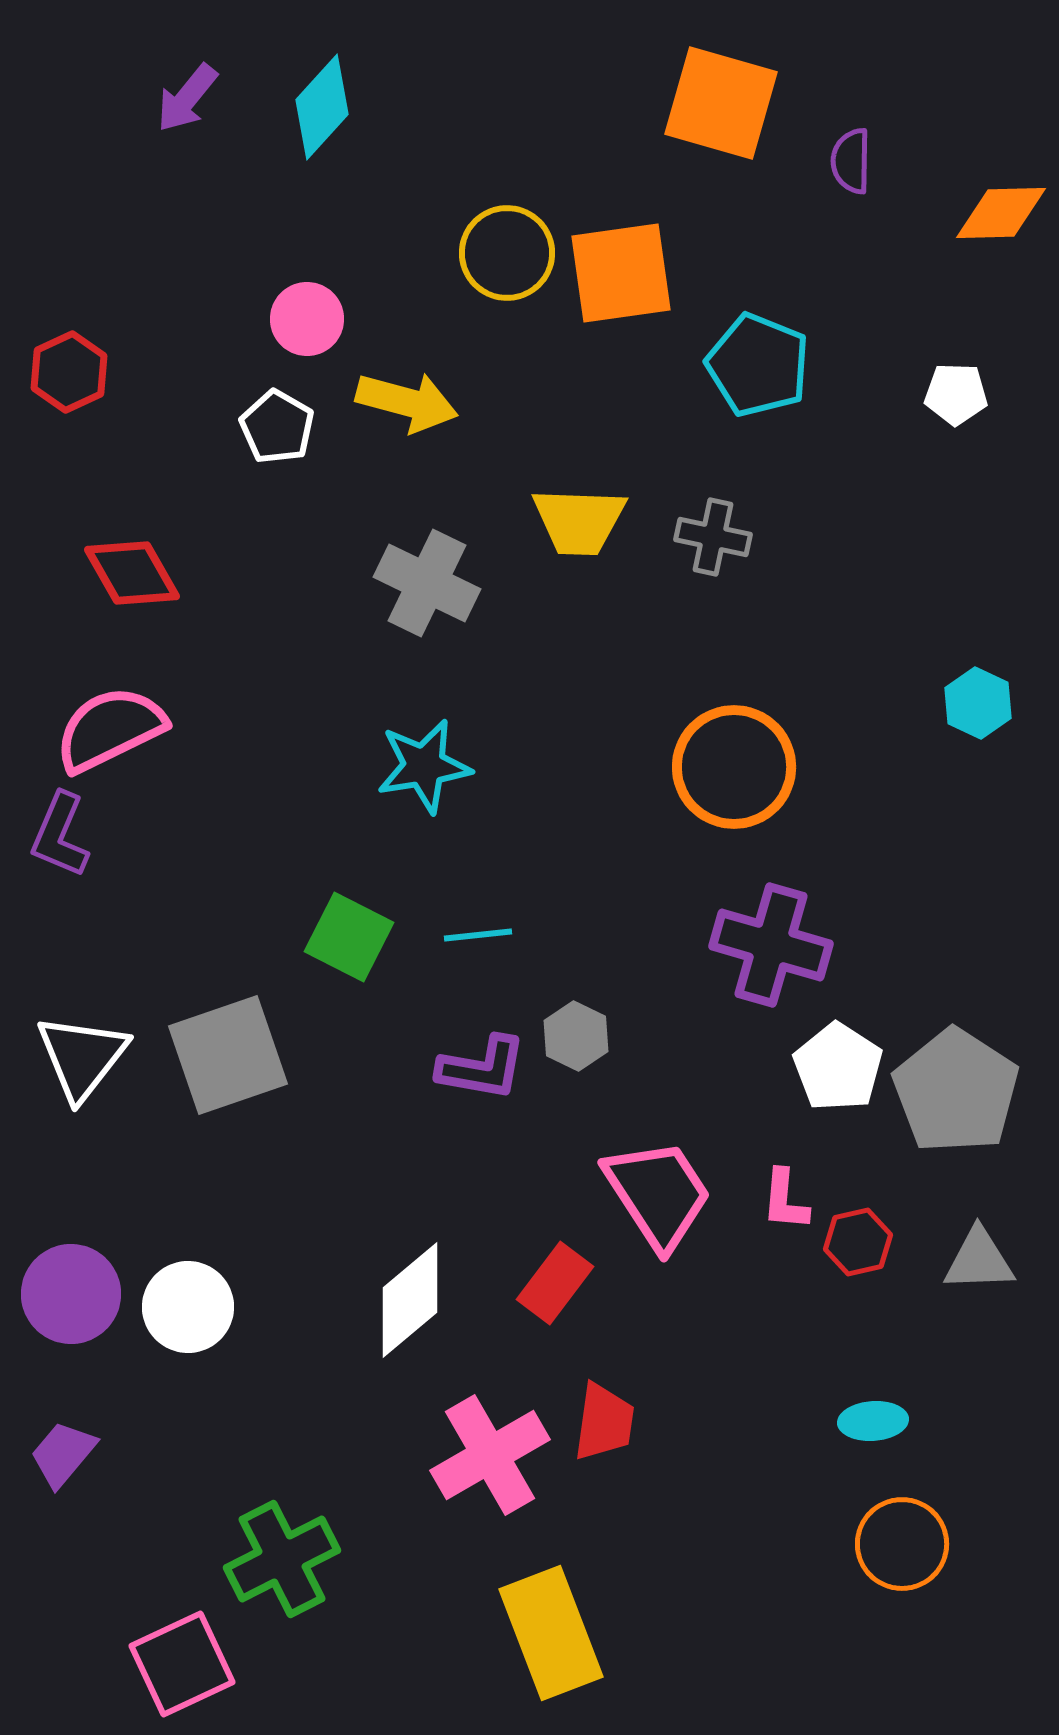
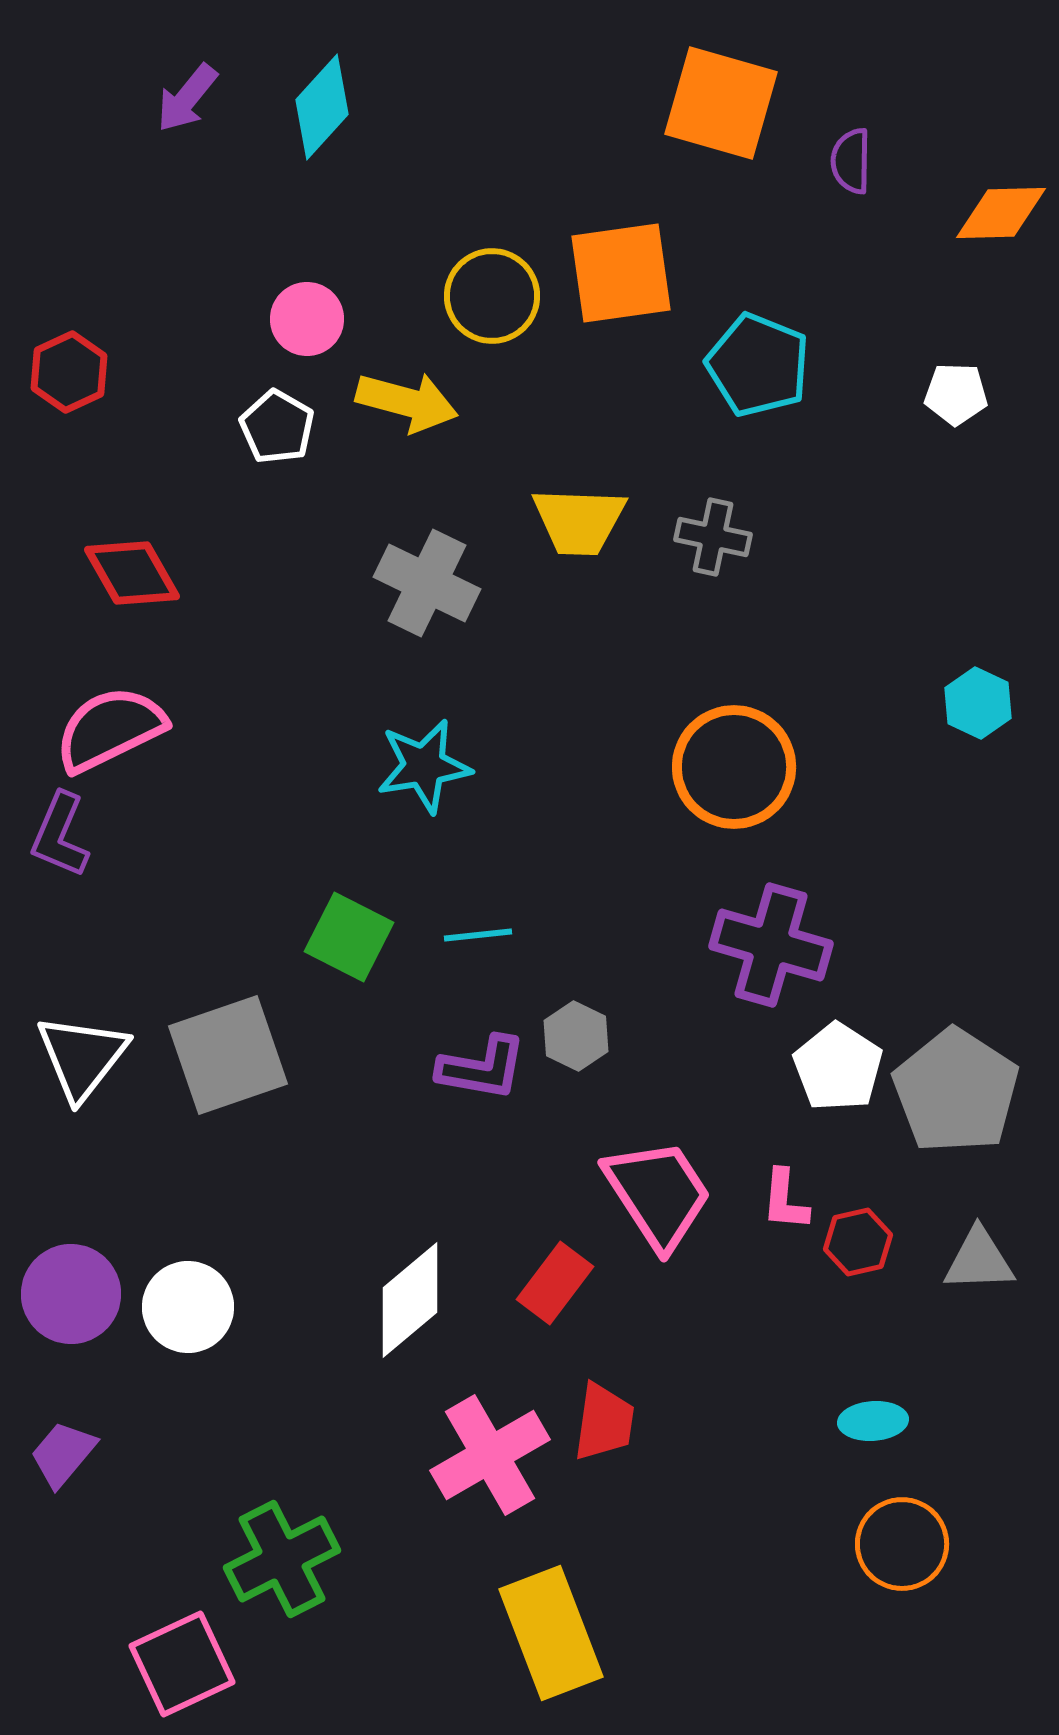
yellow circle at (507, 253): moved 15 px left, 43 px down
